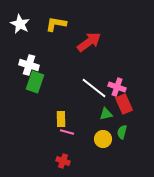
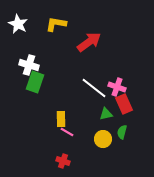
white star: moved 2 px left
pink line: rotated 16 degrees clockwise
